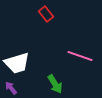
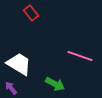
red rectangle: moved 15 px left, 1 px up
white trapezoid: moved 2 px right, 1 px down; rotated 132 degrees counterclockwise
green arrow: rotated 30 degrees counterclockwise
